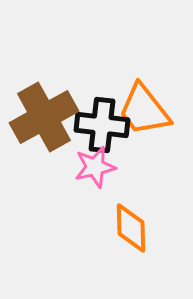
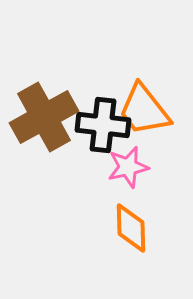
black cross: moved 1 px right
pink star: moved 33 px right
